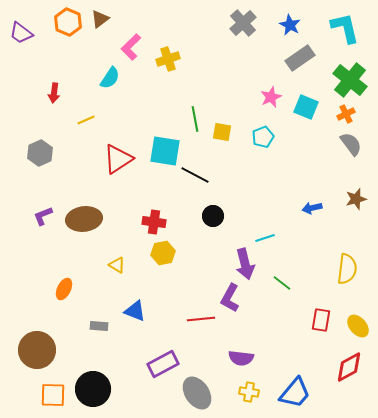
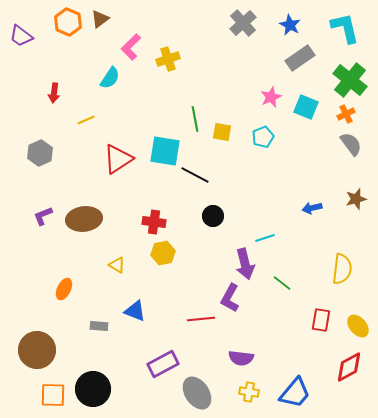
purple trapezoid at (21, 33): moved 3 px down
yellow semicircle at (347, 269): moved 5 px left
